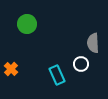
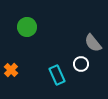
green circle: moved 3 px down
gray semicircle: rotated 36 degrees counterclockwise
orange cross: moved 1 px down
